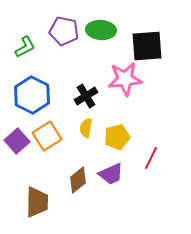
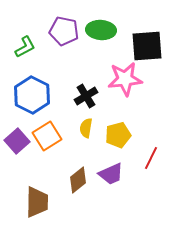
yellow pentagon: moved 1 px right, 2 px up
